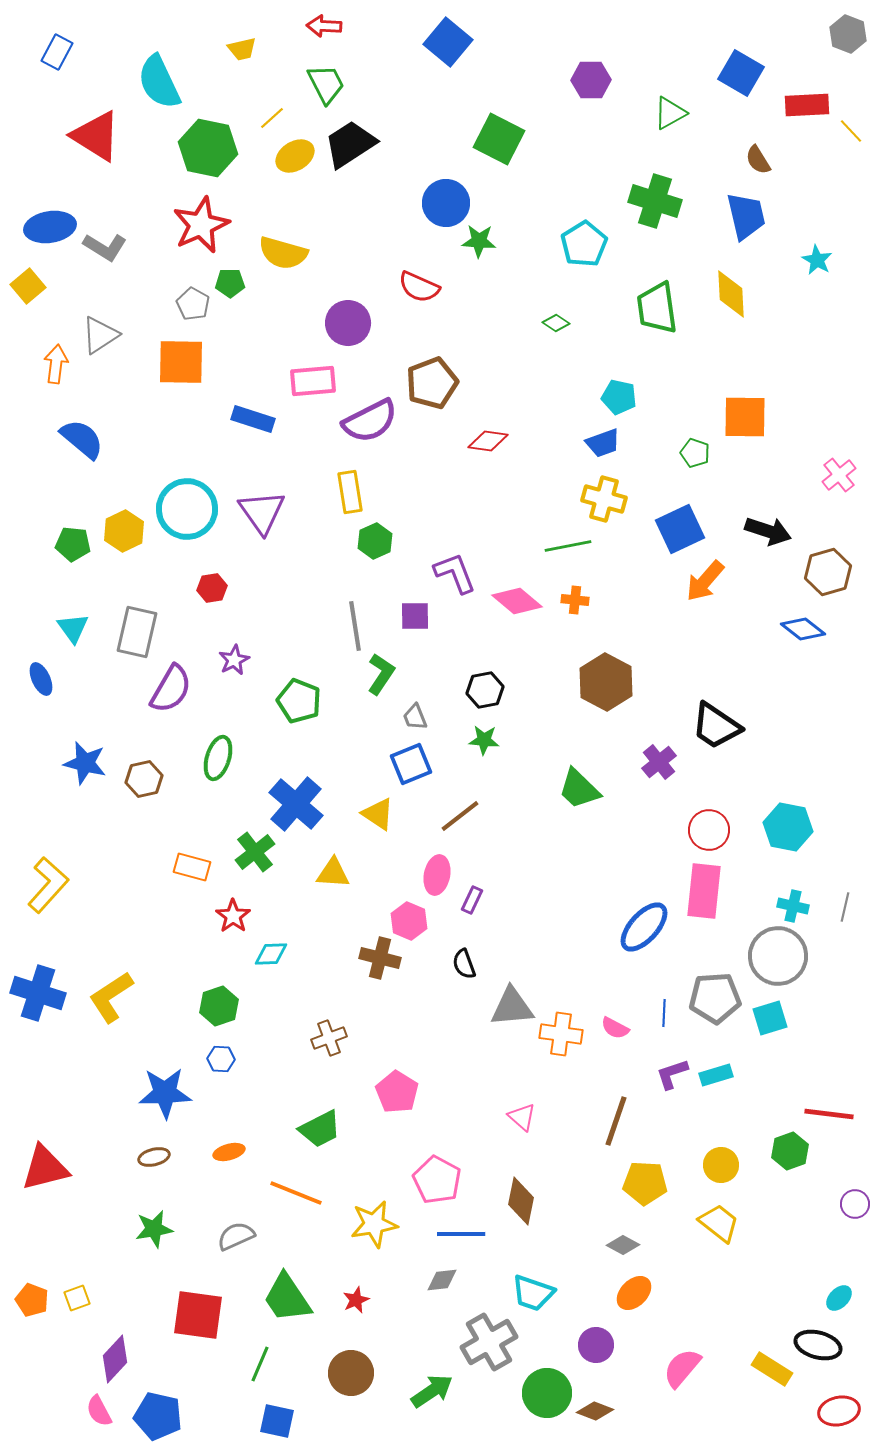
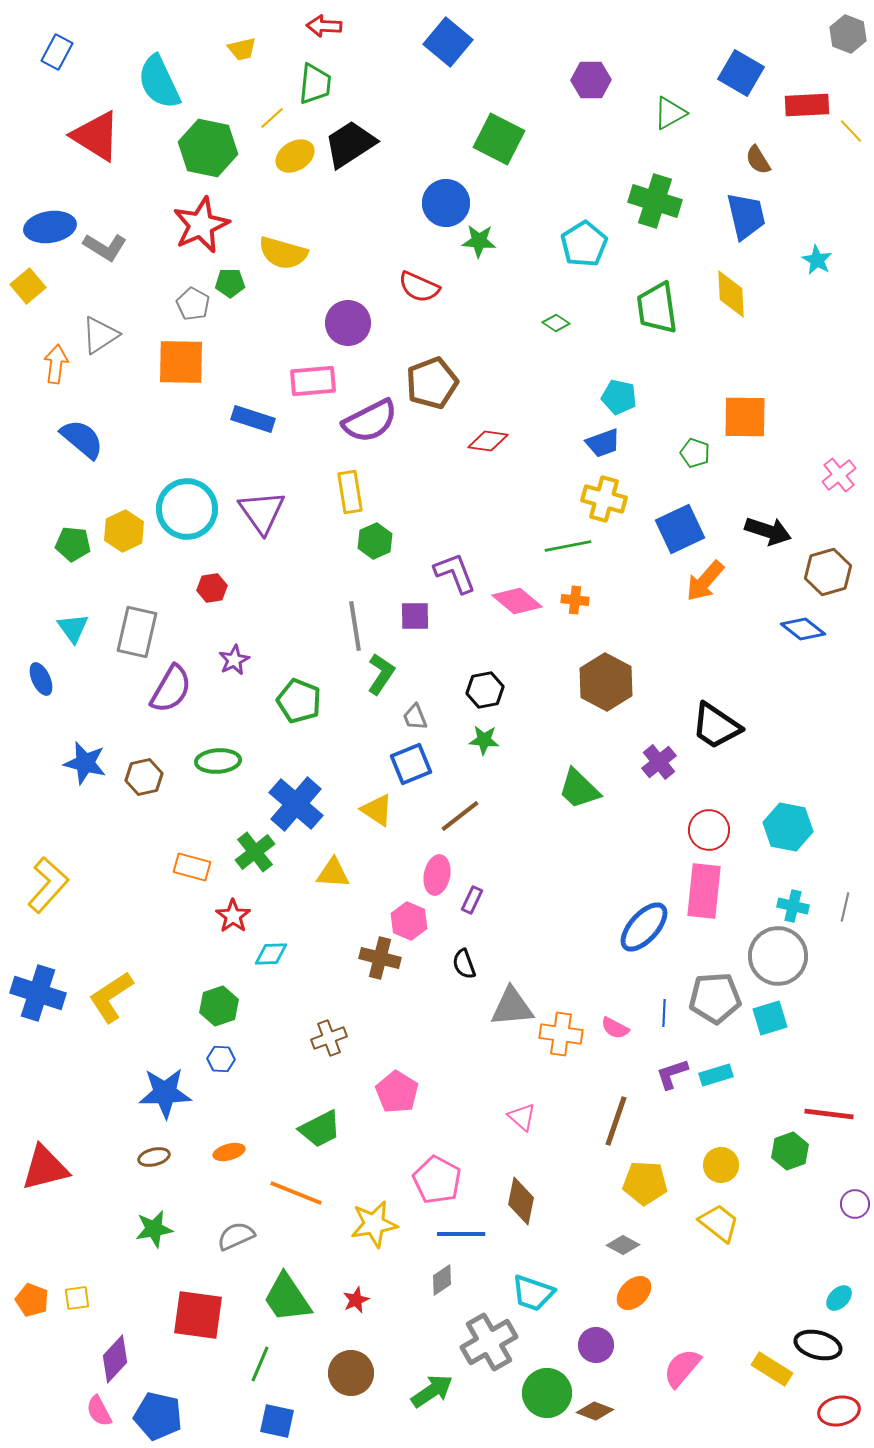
green trapezoid at (326, 84): moved 11 px left; rotated 33 degrees clockwise
green ellipse at (218, 758): moved 3 px down; rotated 69 degrees clockwise
brown hexagon at (144, 779): moved 2 px up
yellow triangle at (378, 814): moved 1 px left, 4 px up
gray diamond at (442, 1280): rotated 28 degrees counterclockwise
yellow square at (77, 1298): rotated 12 degrees clockwise
